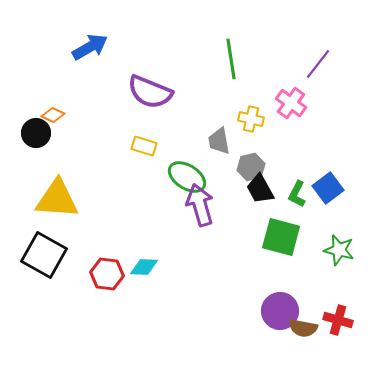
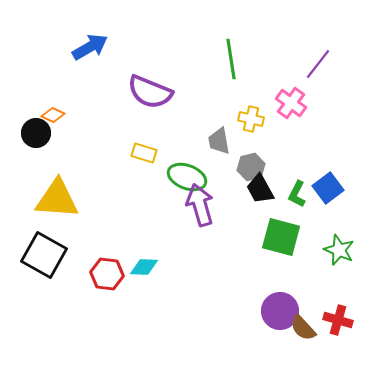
yellow rectangle: moved 7 px down
green ellipse: rotated 12 degrees counterclockwise
green star: rotated 8 degrees clockwise
brown semicircle: rotated 36 degrees clockwise
